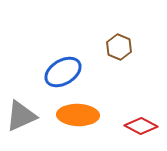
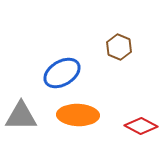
blue ellipse: moved 1 px left, 1 px down
gray triangle: rotated 24 degrees clockwise
